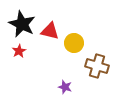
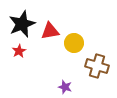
black star: rotated 24 degrees clockwise
red triangle: rotated 24 degrees counterclockwise
